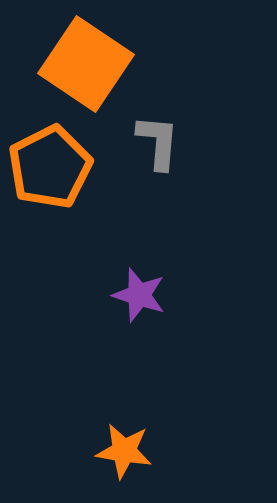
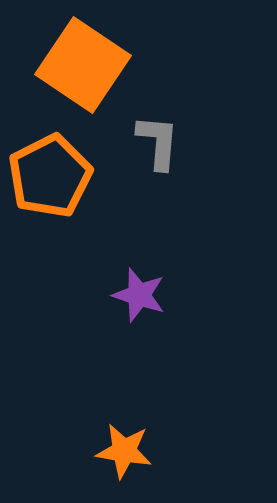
orange square: moved 3 px left, 1 px down
orange pentagon: moved 9 px down
